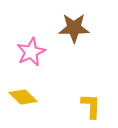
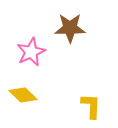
brown star: moved 4 px left
yellow diamond: moved 2 px up
